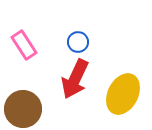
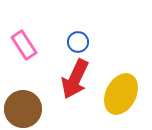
yellow ellipse: moved 2 px left
